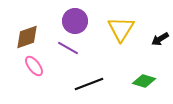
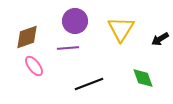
purple line: rotated 35 degrees counterclockwise
green diamond: moved 1 px left, 3 px up; rotated 55 degrees clockwise
